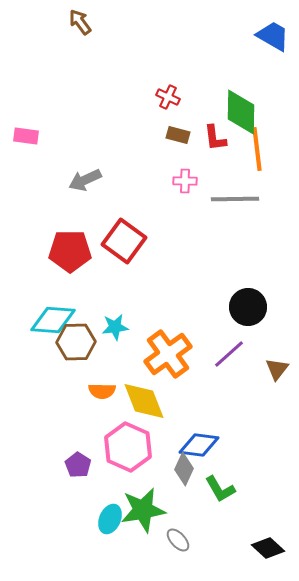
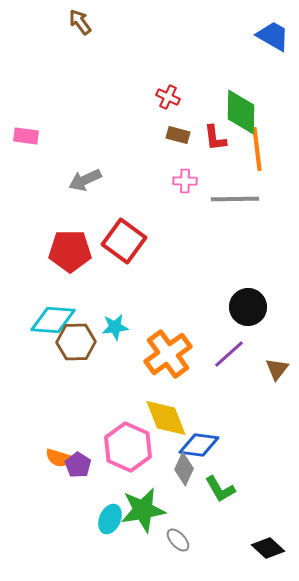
orange semicircle: moved 43 px left, 67 px down; rotated 16 degrees clockwise
yellow diamond: moved 22 px right, 17 px down
